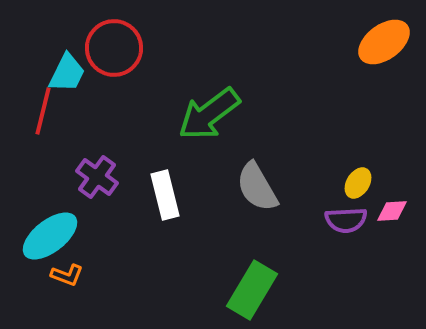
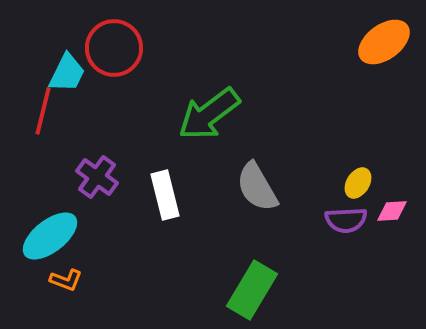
orange L-shape: moved 1 px left, 5 px down
